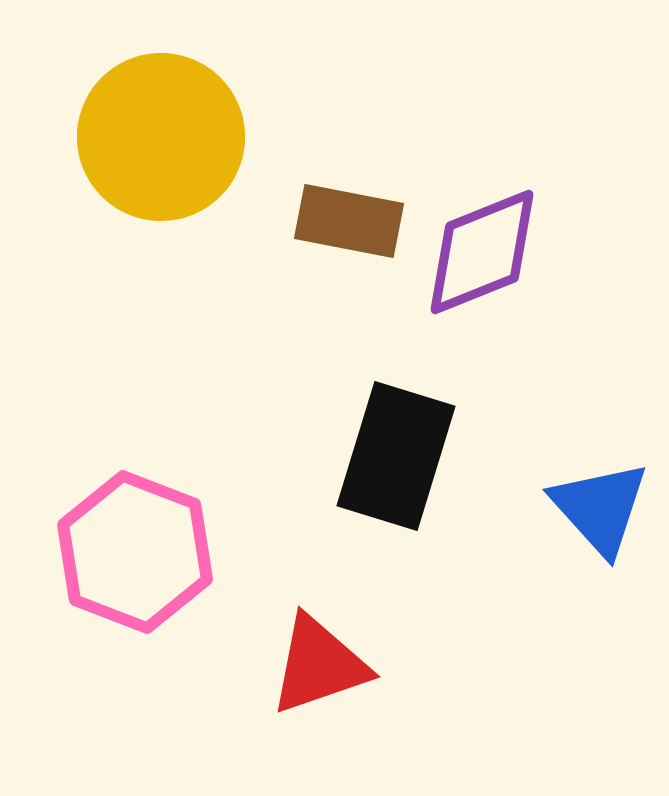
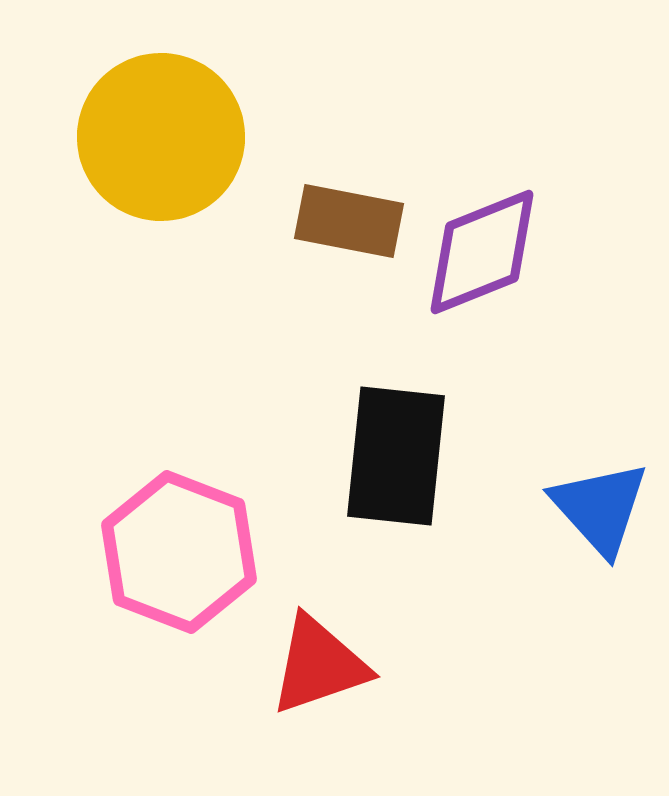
black rectangle: rotated 11 degrees counterclockwise
pink hexagon: moved 44 px right
